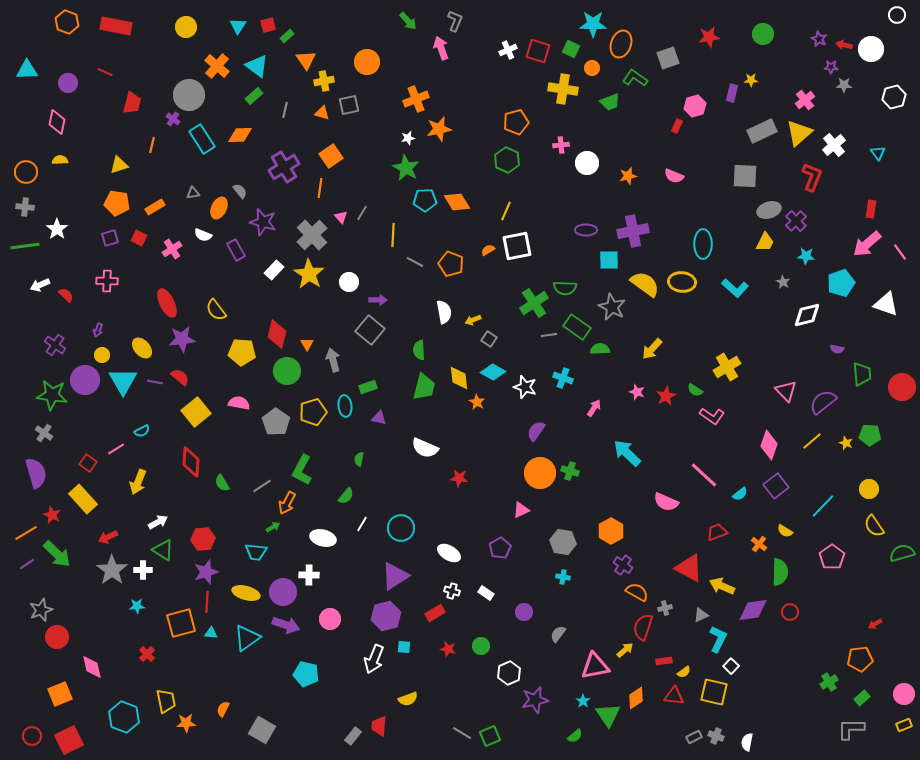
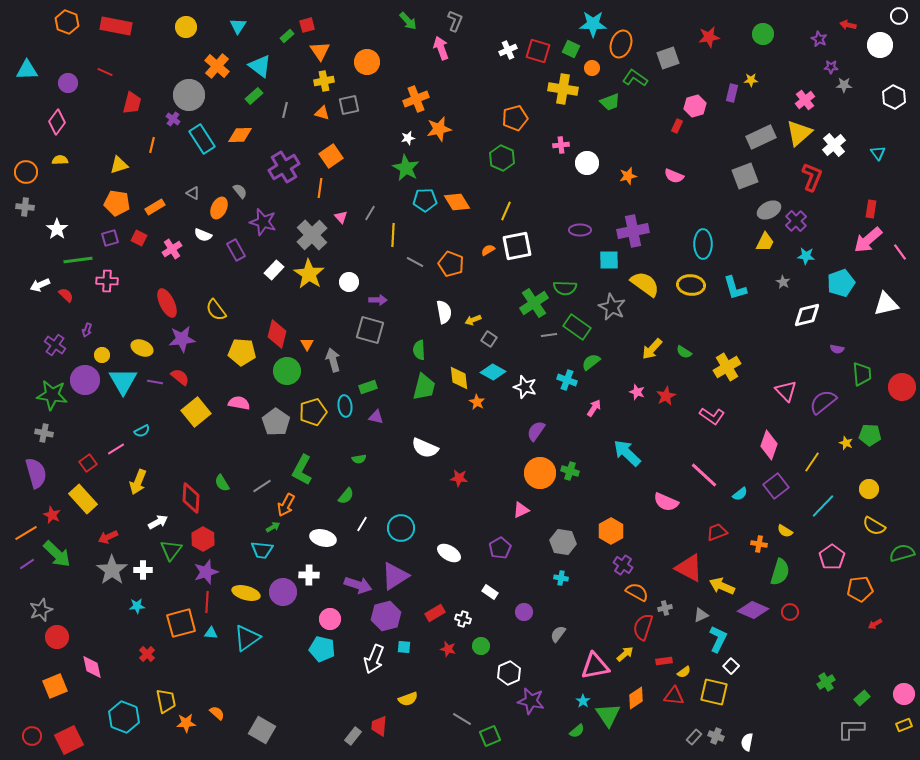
white circle at (897, 15): moved 2 px right, 1 px down
red square at (268, 25): moved 39 px right
red arrow at (844, 45): moved 4 px right, 20 px up
white circle at (871, 49): moved 9 px right, 4 px up
orange triangle at (306, 60): moved 14 px right, 9 px up
cyan triangle at (257, 66): moved 3 px right
white hexagon at (894, 97): rotated 20 degrees counterclockwise
pink diamond at (57, 122): rotated 25 degrees clockwise
orange pentagon at (516, 122): moved 1 px left, 4 px up
gray rectangle at (762, 131): moved 1 px left, 6 px down
green hexagon at (507, 160): moved 5 px left, 2 px up
gray square at (745, 176): rotated 24 degrees counterclockwise
gray triangle at (193, 193): rotated 40 degrees clockwise
gray ellipse at (769, 210): rotated 10 degrees counterclockwise
gray line at (362, 213): moved 8 px right
purple ellipse at (586, 230): moved 6 px left
pink arrow at (867, 244): moved 1 px right, 4 px up
green line at (25, 246): moved 53 px right, 14 px down
yellow ellipse at (682, 282): moved 9 px right, 3 px down
cyan L-shape at (735, 288): rotated 32 degrees clockwise
white triangle at (886, 304): rotated 32 degrees counterclockwise
purple arrow at (98, 330): moved 11 px left
gray square at (370, 330): rotated 24 degrees counterclockwise
yellow ellipse at (142, 348): rotated 25 degrees counterclockwise
green semicircle at (600, 349): moved 9 px left, 13 px down; rotated 36 degrees counterclockwise
cyan cross at (563, 378): moved 4 px right, 2 px down
green semicircle at (695, 390): moved 11 px left, 38 px up
purple triangle at (379, 418): moved 3 px left, 1 px up
gray cross at (44, 433): rotated 24 degrees counterclockwise
yellow line at (812, 441): moved 21 px down; rotated 15 degrees counterclockwise
green semicircle at (359, 459): rotated 112 degrees counterclockwise
red diamond at (191, 462): moved 36 px down
red square at (88, 463): rotated 18 degrees clockwise
orange arrow at (287, 503): moved 1 px left, 2 px down
yellow semicircle at (874, 526): rotated 25 degrees counterclockwise
red hexagon at (203, 539): rotated 25 degrees counterclockwise
orange cross at (759, 544): rotated 28 degrees counterclockwise
green triangle at (163, 550): moved 8 px right; rotated 35 degrees clockwise
cyan trapezoid at (256, 552): moved 6 px right, 2 px up
green semicircle at (780, 572): rotated 16 degrees clockwise
cyan cross at (563, 577): moved 2 px left, 1 px down
white cross at (452, 591): moved 11 px right, 28 px down
white rectangle at (486, 593): moved 4 px right, 1 px up
purple diamond at (753, 610): rotated 32 degrees clockwise
purple arrow at (286, 625): moved 72 px right, 40 px up
yellow arrow at (625, 650): moved 4 px down
orange pentagon at (860, 659): moved 70 px up
cyan pentagon at (306, 674): moved 16 px right, 25 px up
green cross at (829, 682): moved 3 px left
orange square at (60, 694): moved 5 px left, 8 px up
purple star at (535, 700): moved 4 px left, 1 px down; rotated 24 degrees clockwise
orange semicircle at (223, 709): moved 6 px left, 4 px down; rotated 105 degrees clockwise
gray line at (462, 733): moved 14 px up
green semicircle at (575, 736): moved 2 px right, 5 px up
gray rectangle at (694, 737): rotated 21 degrees counterclockwise
